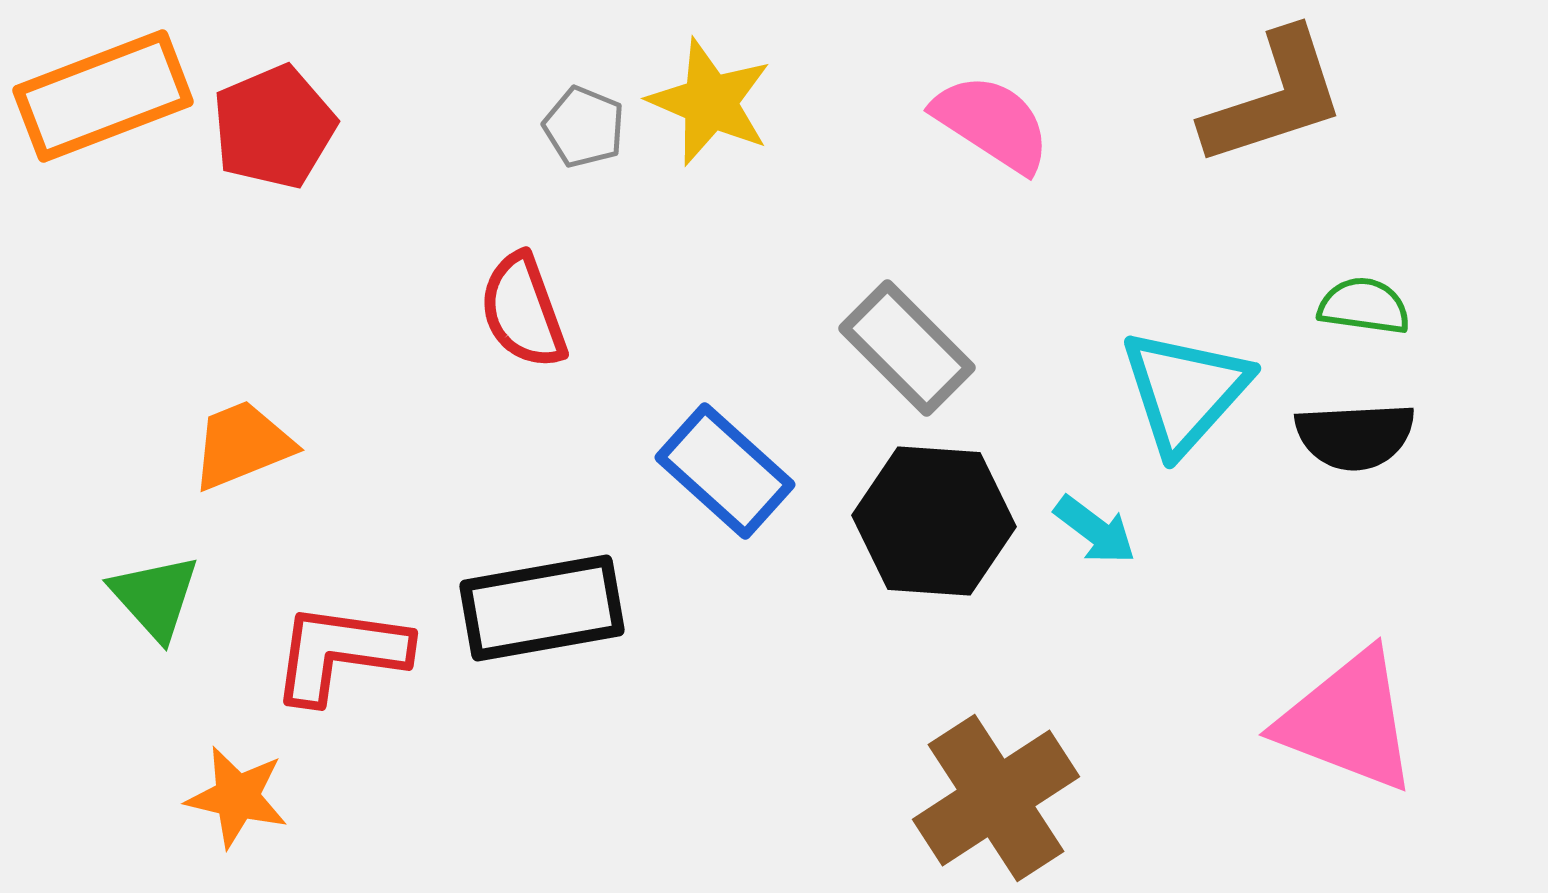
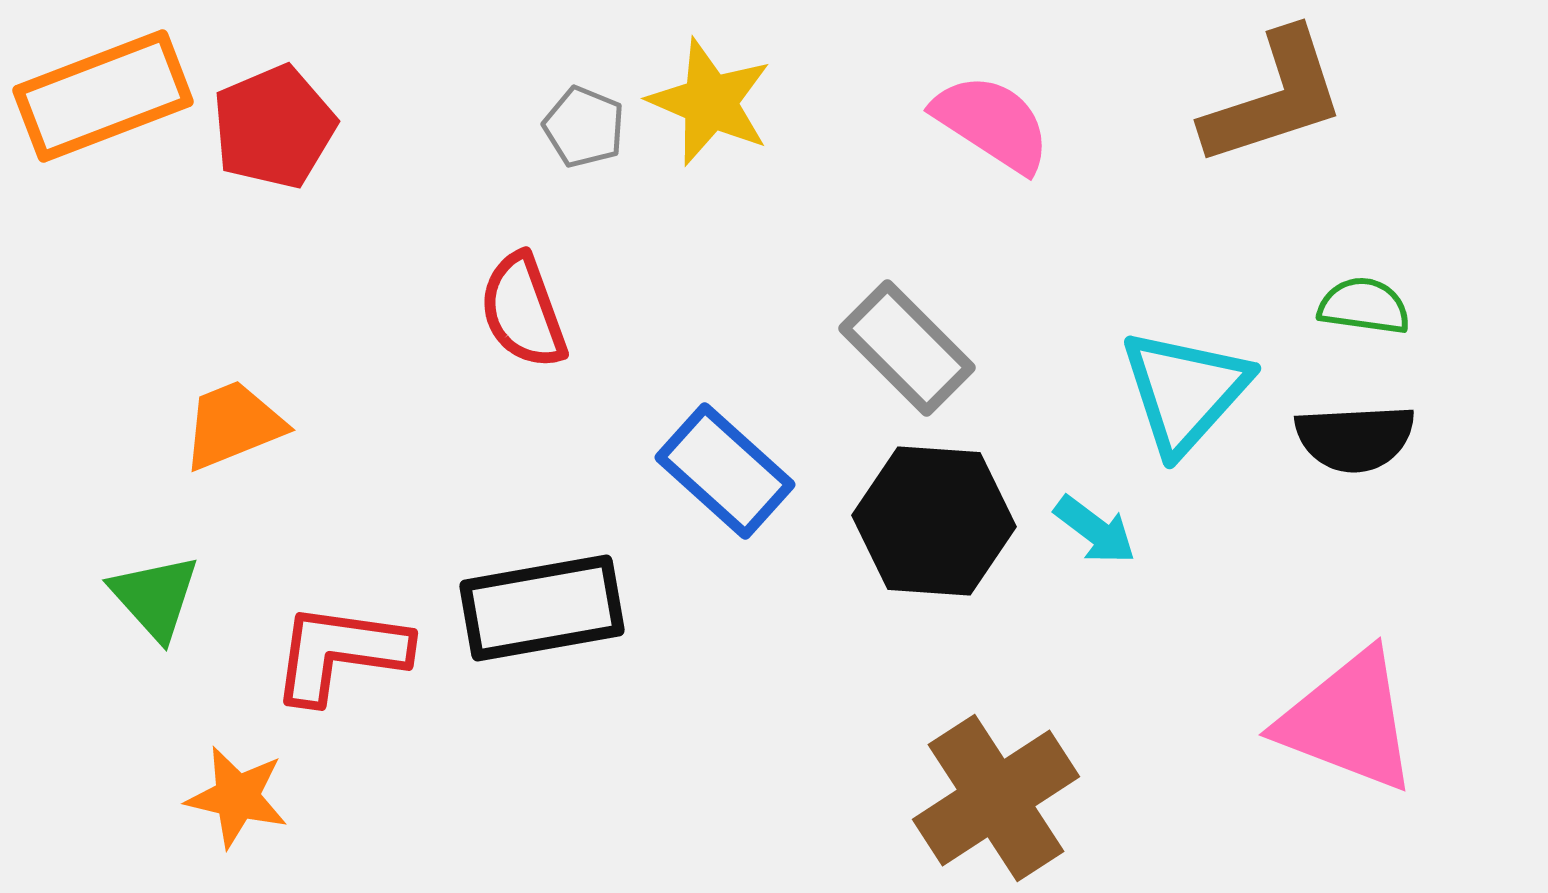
black semicircle: moved 2 px down
orange trapezoid: moved 9 px left, 20 px up
